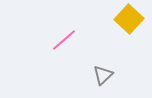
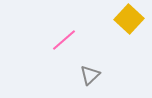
gray triangle: moved 13 px left
